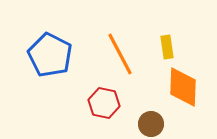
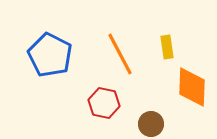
orange diamond: moved 9 px right
